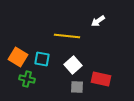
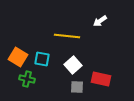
white arrow: moved 2 px right
